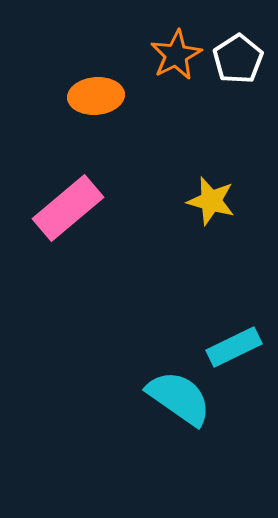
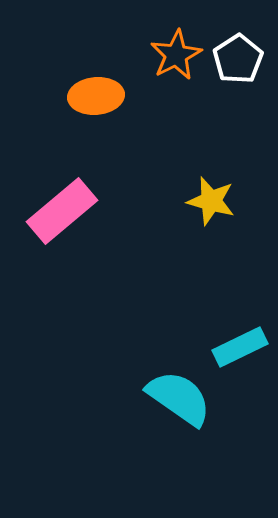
pink rectangle: moved 6 px left, 3 px down
cyan rectangle: moved 6 px right
